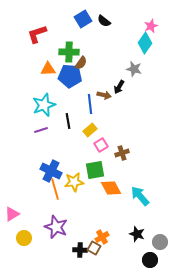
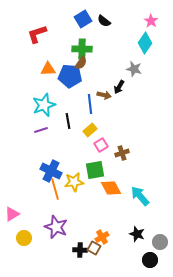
pink star: moved 5 px up; rotated 16 degrees counterclockwise
green cross: moved 13 px right, 3 px up
